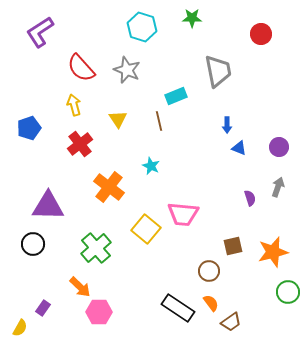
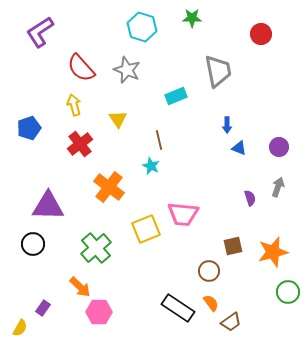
brown line: moved 19 px down
yellow square: rotated 28 degrees clockwise
